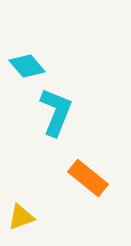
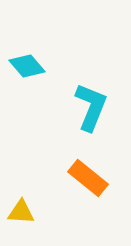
cyan L-shape: moved 35 px right, 5 px up
yellow triangle: moved 5 px up; rotated 24 degrees clockwise
